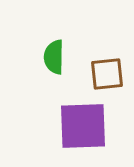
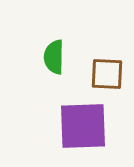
brown square: rotated 9 degrees clockwise
